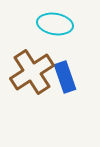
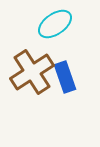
cyan ellipse: rotated 44 degrees counterclockwise
